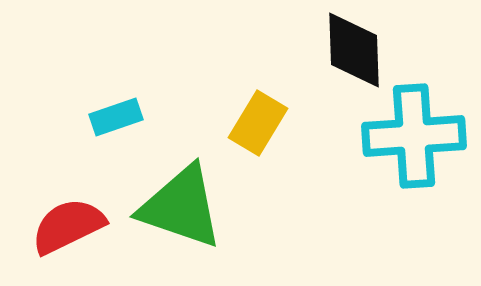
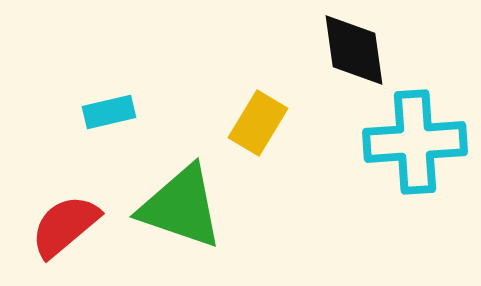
black diamond: rotated 6 degrees counterclockwise
cyan rectangle: moved 7 px left, 5 px up; rotated 6 degrees clockwise
cyan cross: moved 1 px right, 6 px down
red semicircle: moved 3 px left; rotated 14 degrees counterclockwise
